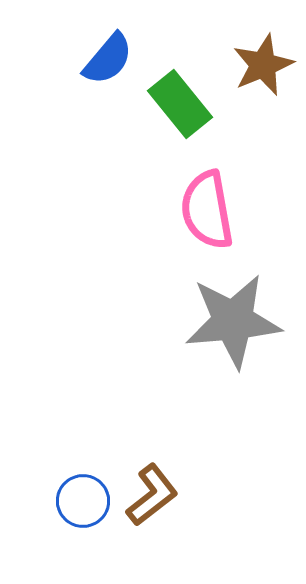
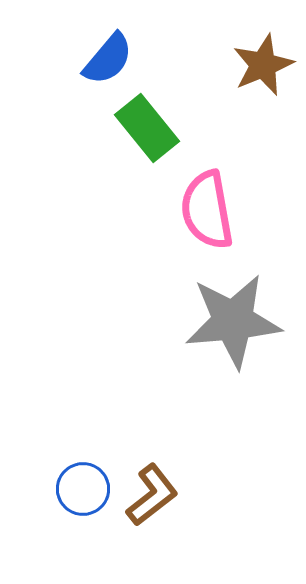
green rectangle: moved 33 px left, 24 px down
blue circle: moved 12 px up
